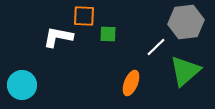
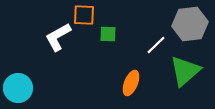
orange square: moved 1 px up
gray hexagon: moved 4 px right, 2 px down
white L-shape: rotated 40 degrees counterclockwise
white line: moved 2 px up
cyan circle: moved 4 px left, 3 px down
